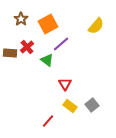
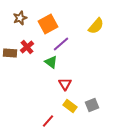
brown star: moved 1 px left, 1 px up; rotated 16 degrees clockwise
green triangle: moved 4 px right, 2 px down
gray square: rotated 16 degrees clockwise
